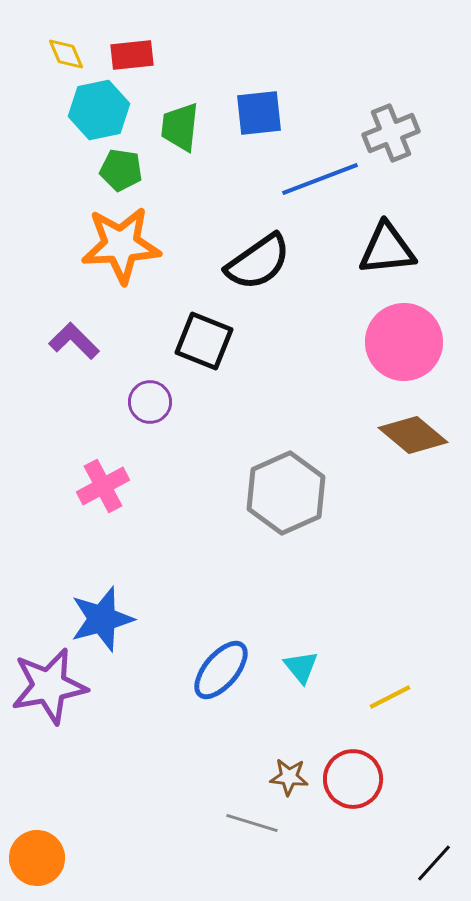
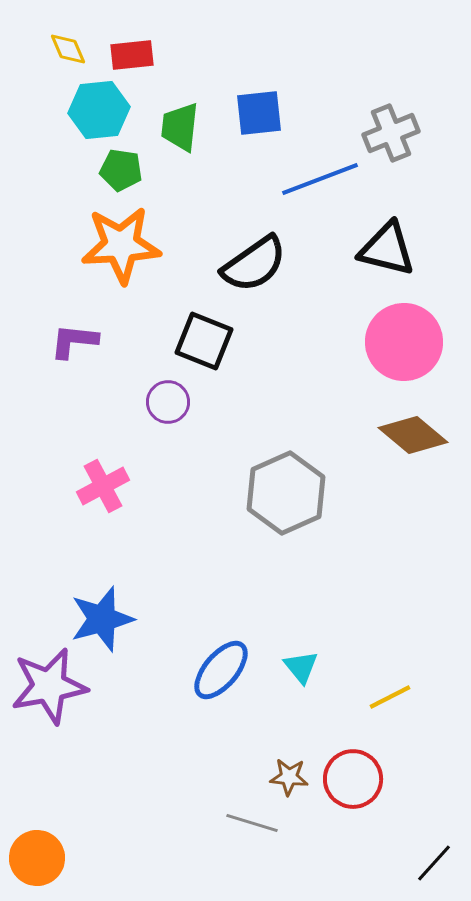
yellow diamond: moved 2 px right, 5 px up
cyan hexagon: rotated 6 degrees clockwise
black triangle: rotated 20 degrees clockwise
black semicircle: moved 4 px left, 2 px down
purple L-shape: rotated 39 degrees counterclockwise
purple circle: moved 18 px right
